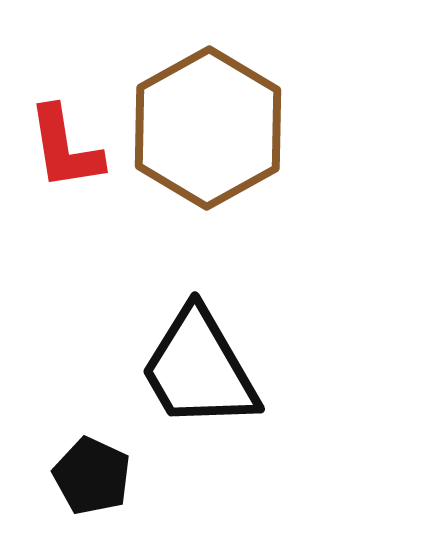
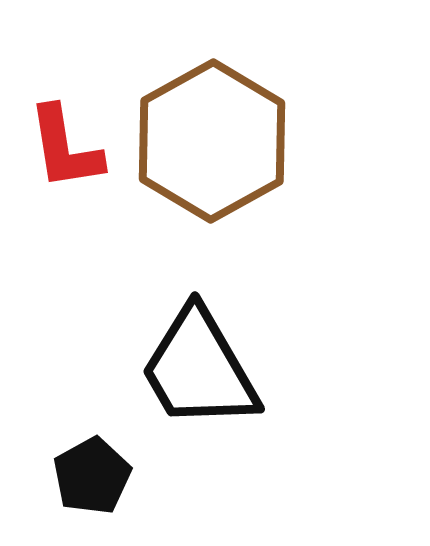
brown hexagon: moved 4 px right, 13 px down
black pentagon: rotated 18 degrees clockwise
